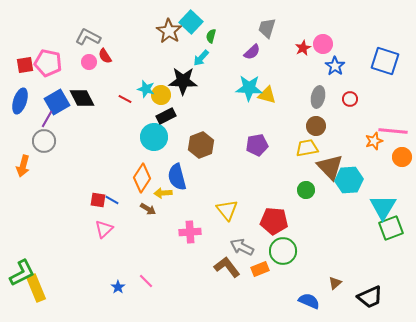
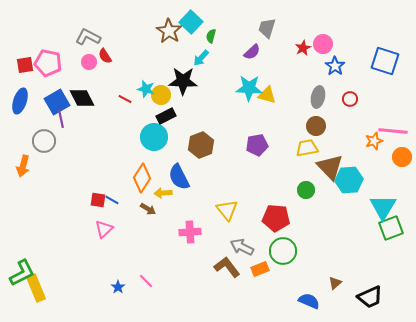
purple line at (47, 119): moved 14 px right; rotated 42 degrees counterclockwise
blue semicircle at (177, 177): moved 2 px right; rotated 12 degrees counterclockwise
red pentagon at (274, 221): moved 2 px right, 3 px up
